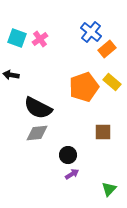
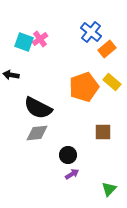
cyan square: moved 7 px right, 4 px down
